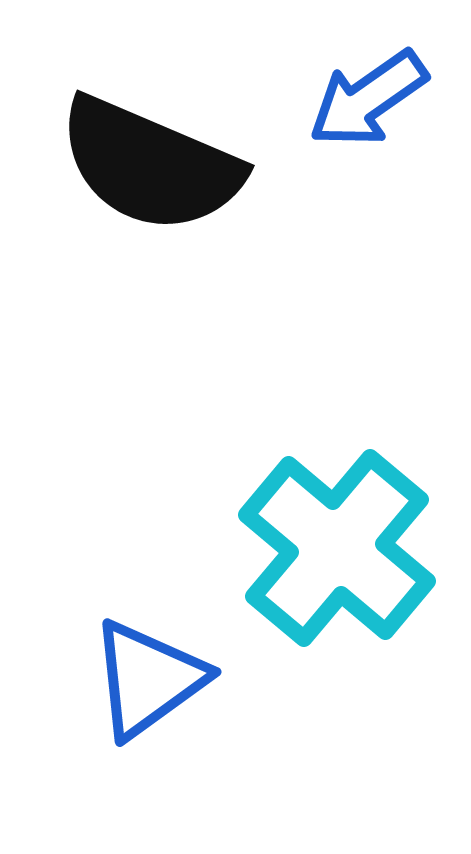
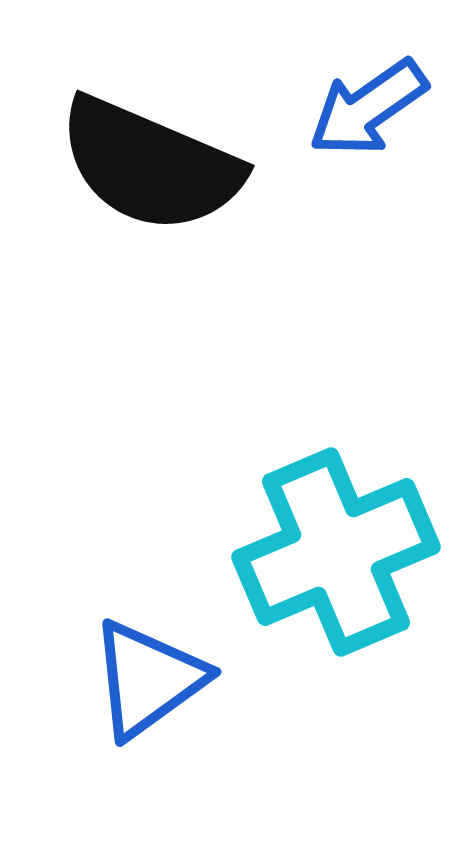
blue arrow: moved 9 px down
cyan cross: moved 1 px left, 4 px down; rotated 27 degrees clockwise
